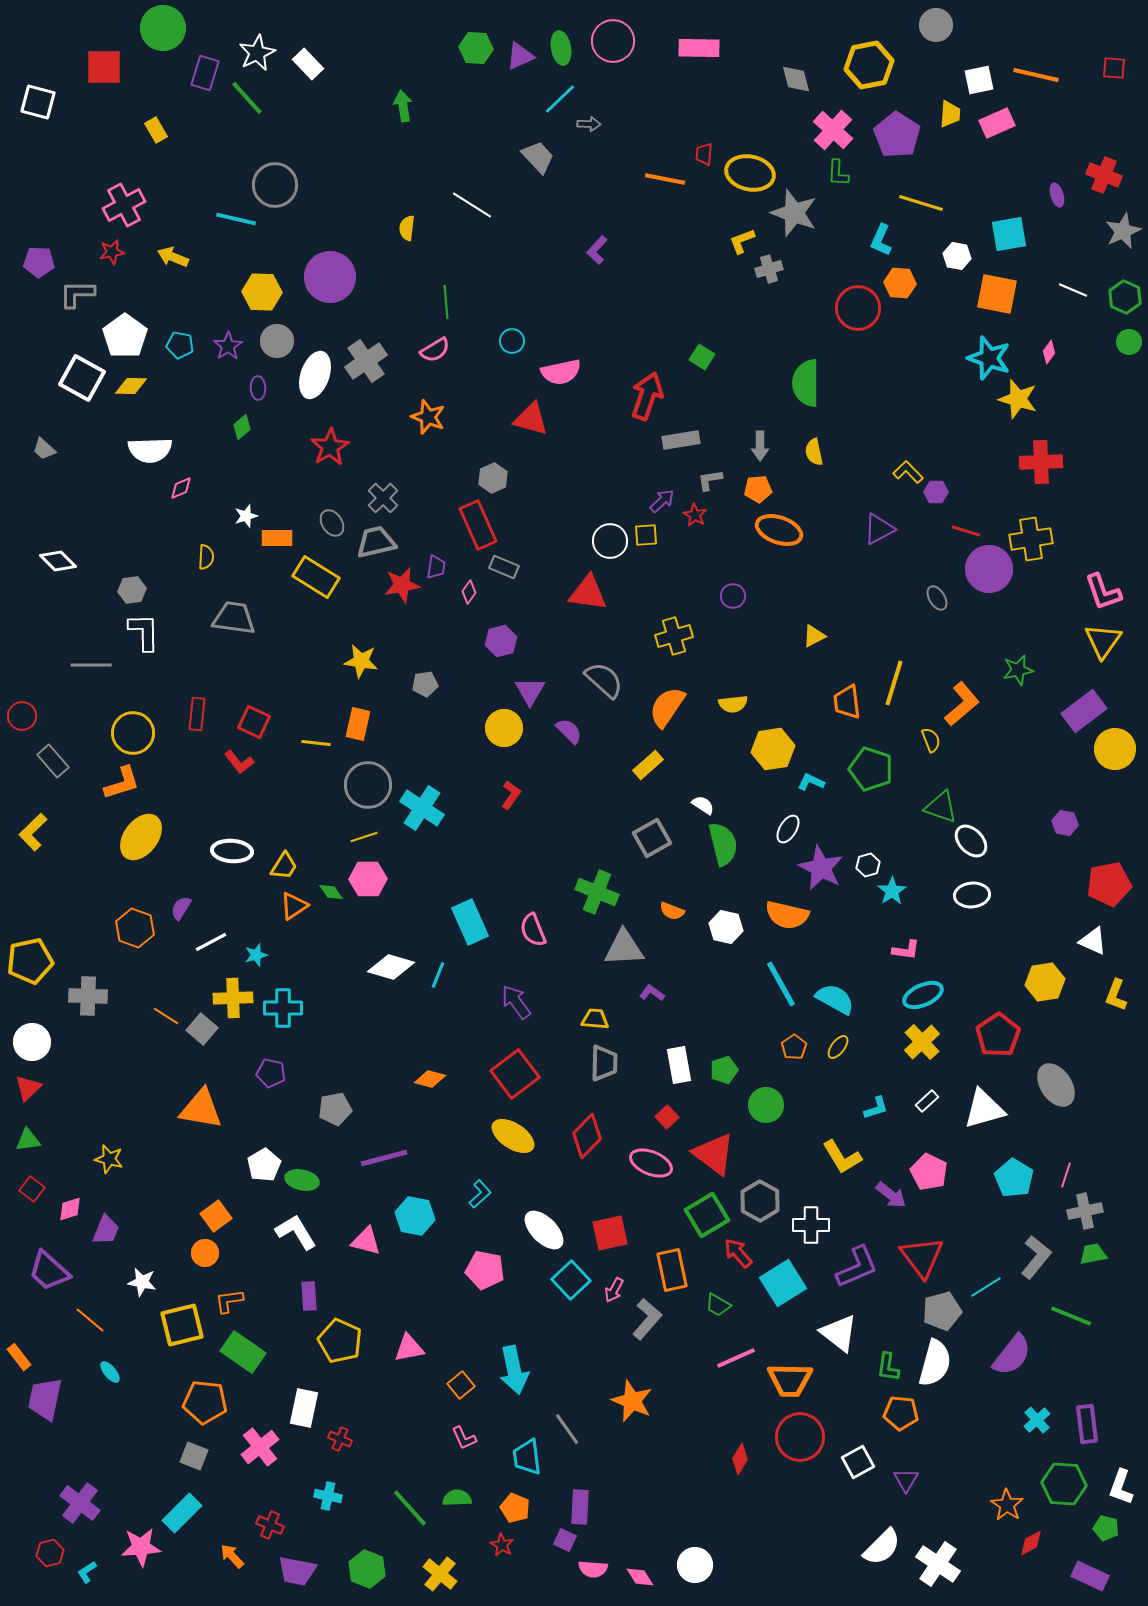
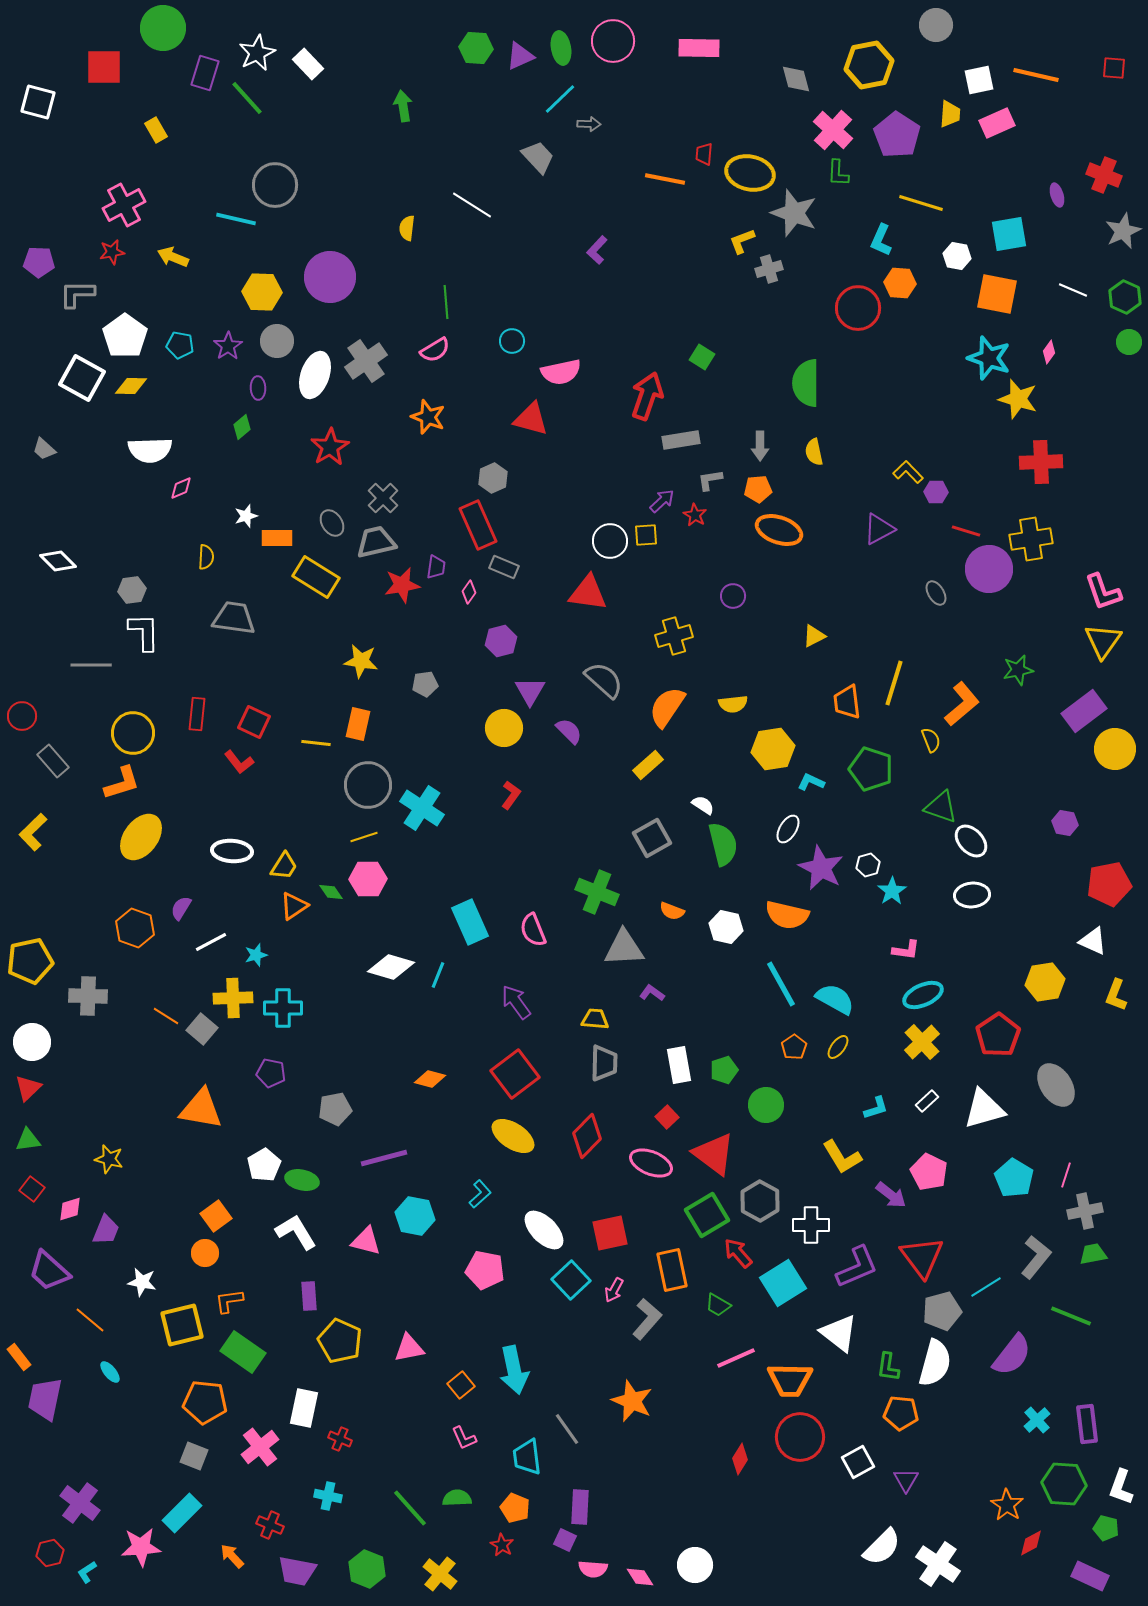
gray ellipse at (937, 598): moved 1 px left, 5 px up
